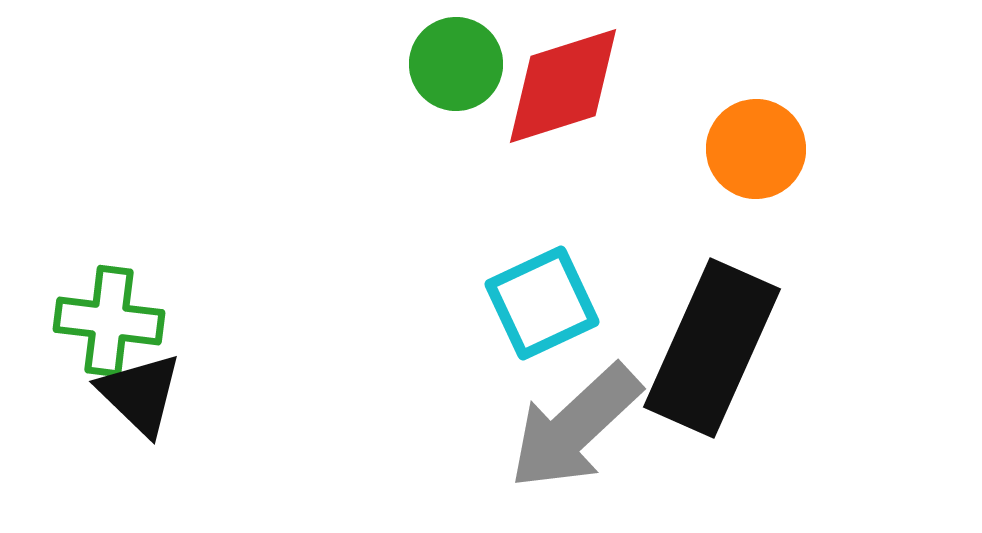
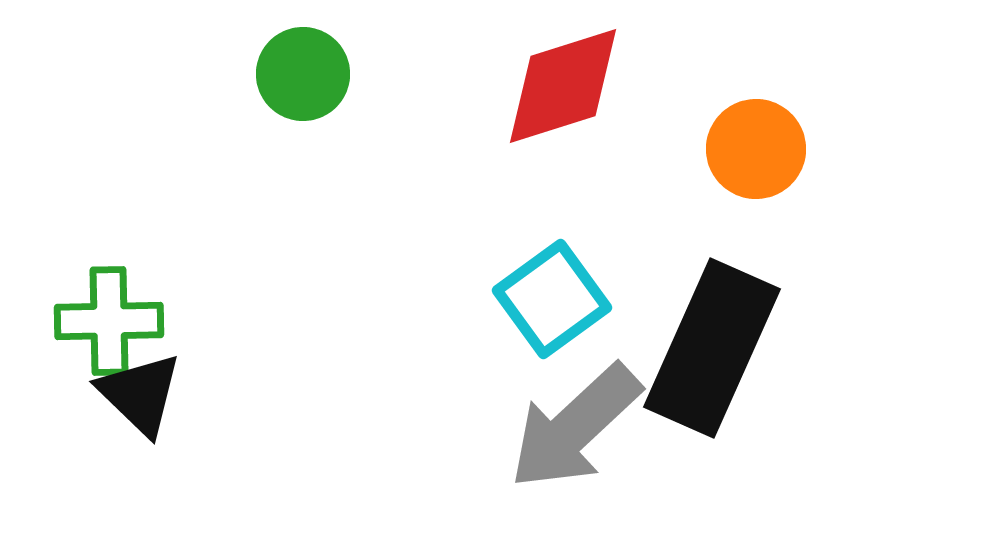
green circle: moved 153 px left, 10 px down
cyan square: moved 10 px right, 4 px up; rotated 11 degrees counterclockwise
green cross: rotated 8 degrees counterclockwise
